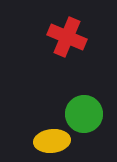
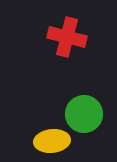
red cross: rotated 9 degrees counterclockwise
